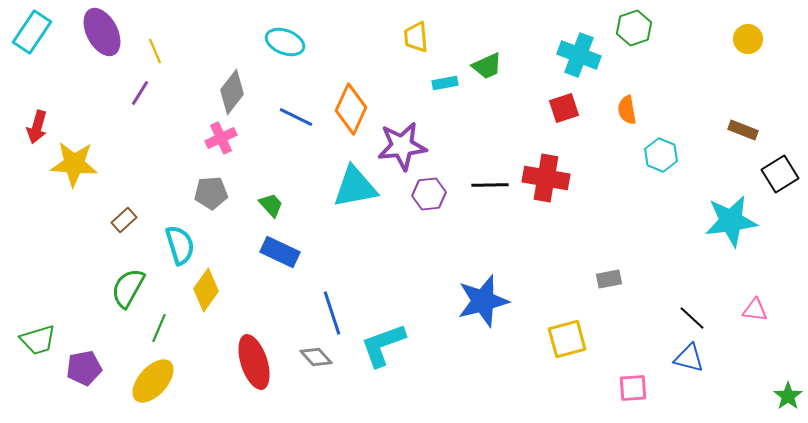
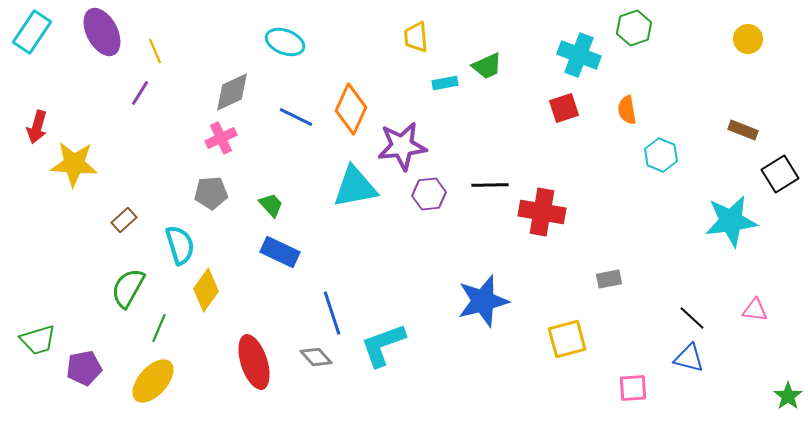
gray diamond at (232, 92): rotated 27 degrees clockwise
red cross at (546, 178): moved 4 px left, 34 px down
